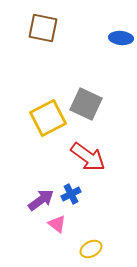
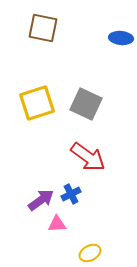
yellow square: moved 11 px left, 15 px up; rotated 9 degrees clockwise
pink triangle: rotated 42 degrees counterclockwise
yellow ellipse: moved 1 px left, 4 px down
